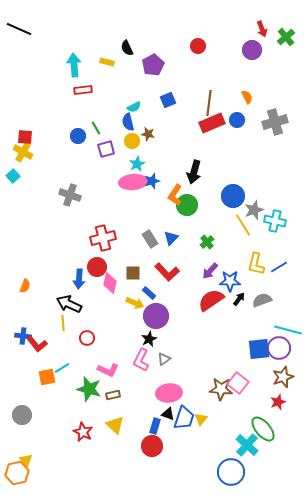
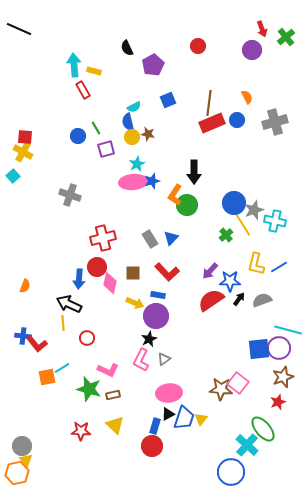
yellow rectangle at (107, 62): moved 13 px left, 9 px down
red rectangle at (83, 90): rotated 66 degrees clockwise
yellow circle at (132, 141): moved 4 px up
black arrow at (194, 172): rotated 15 degrees counterclockwise
blue circle at (233, 196): moved 1 px right, 7 px down
green cross at (207, 242): moved 19 px right, 7 px up
blue rectangle at (149, 293): moved 9 px right, 2 px down; rotated 32 degrees counterclockwise
black triangle at (168, 414): rotated 48 degrees counterclockwise
gray circle at (22, 415): moved 31 px down
red star at (83, 432): moved 2 px left, 1 px up; rotated 24 degrees counterclockwise
